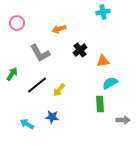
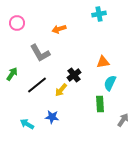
cyan cross: moved 4 px left, 2 px down
black cross: moved 6 px left, 25 px down
orange triangle: moved 1 px down
cyan semicircle: rotated 35 degrees counterclockwise
yellow arrow: moved 2 px right
gray arrow: rotated 56 degrees counterclockwise
